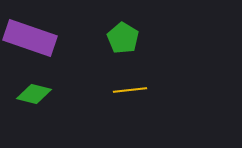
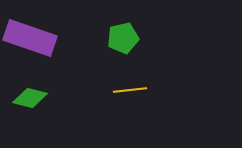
green pentagon: rotated 28 degrees clockwise
green diamond: moved 4 px left, 4 px down
